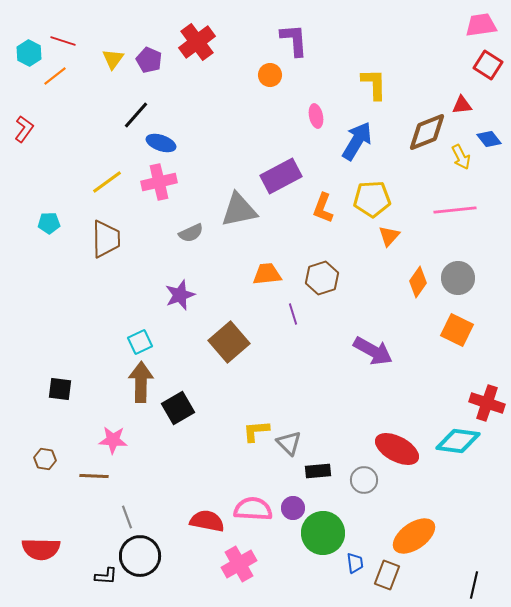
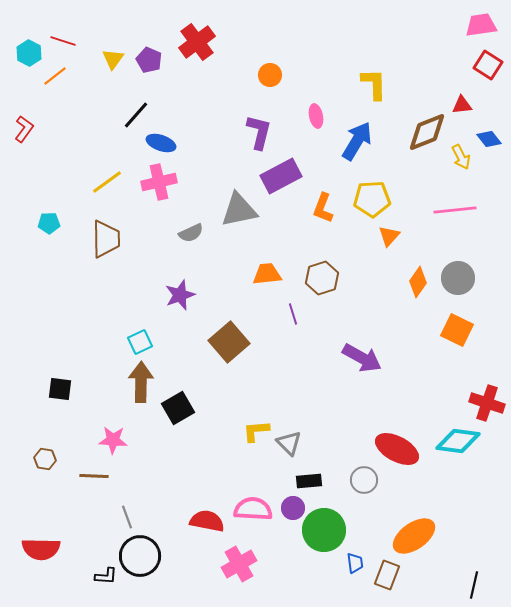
purple L-shape at (294, 40): moved 35 px left, 92 px down; rotated 18 degrees clockwise
purple arrow at (373, 351): moved 11 px left, 7 px down
black rectangle at (318, 471): moved 9 px left, 10 px down
green circle at (323, 533): moved 1 px right, 3 px up
